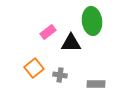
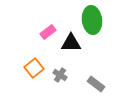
green ellipse: moved 1 px up
gray cross: rotated 24 degrees clockwise
gray rectangle: rotated 36 degrees clockwise
